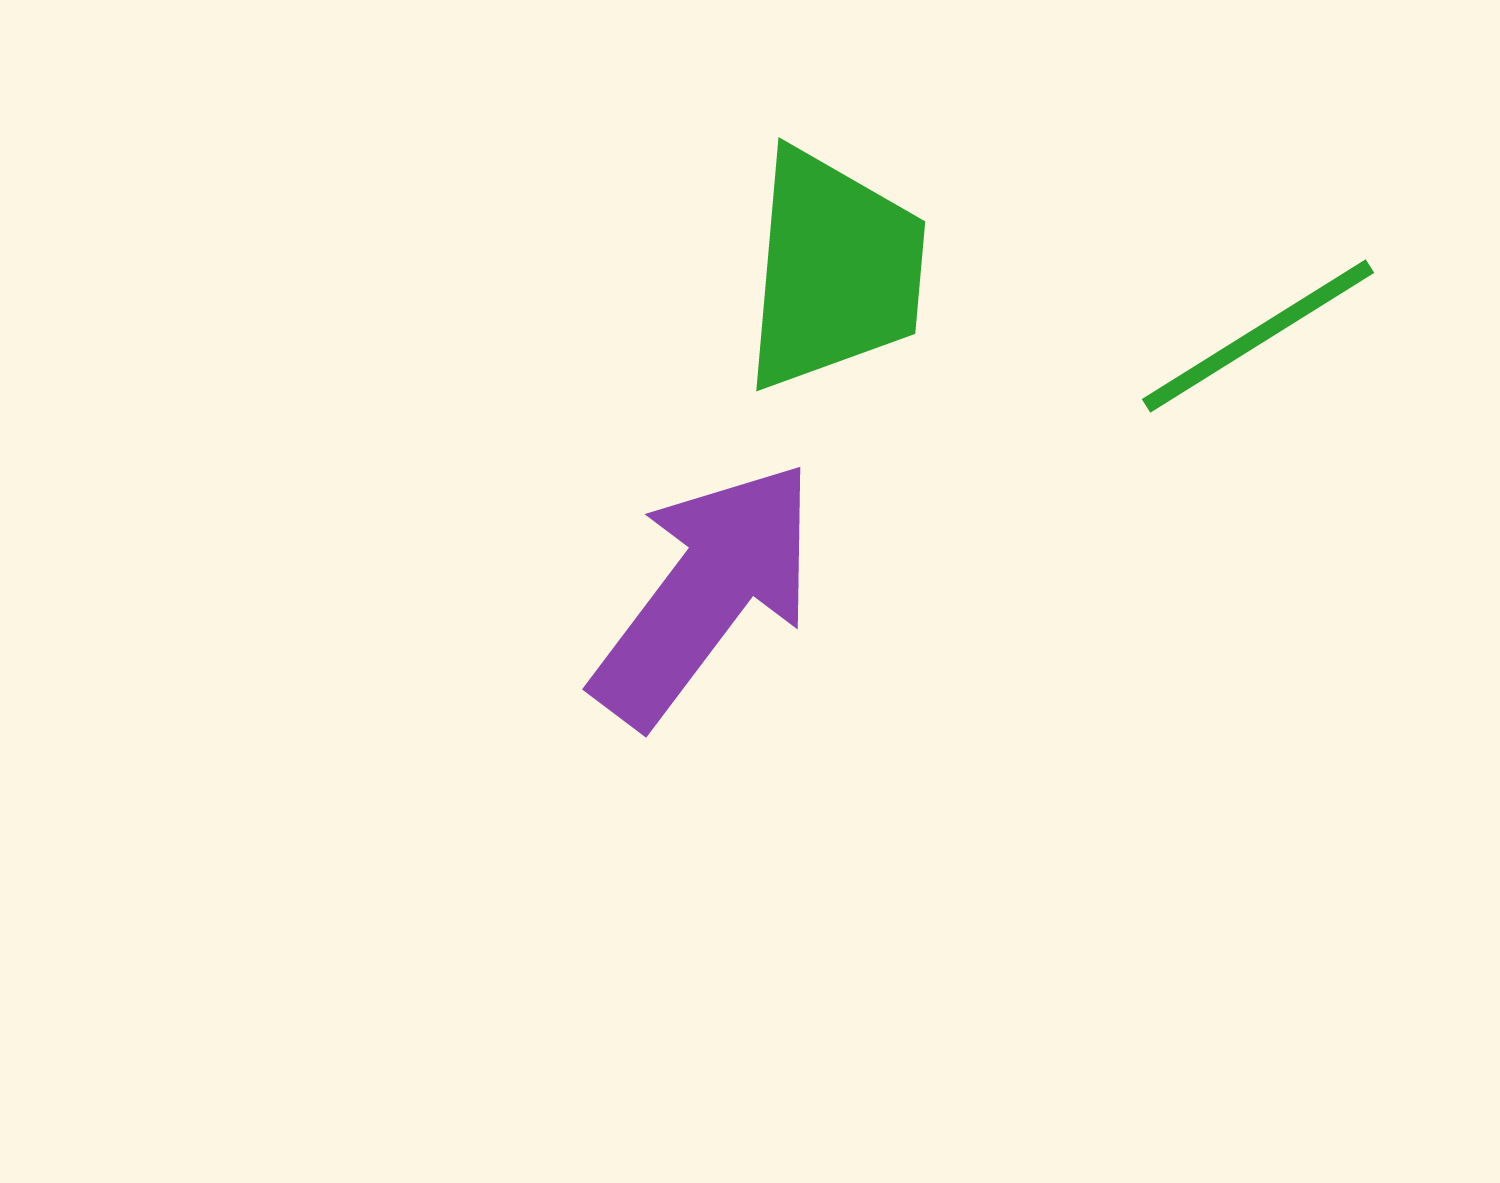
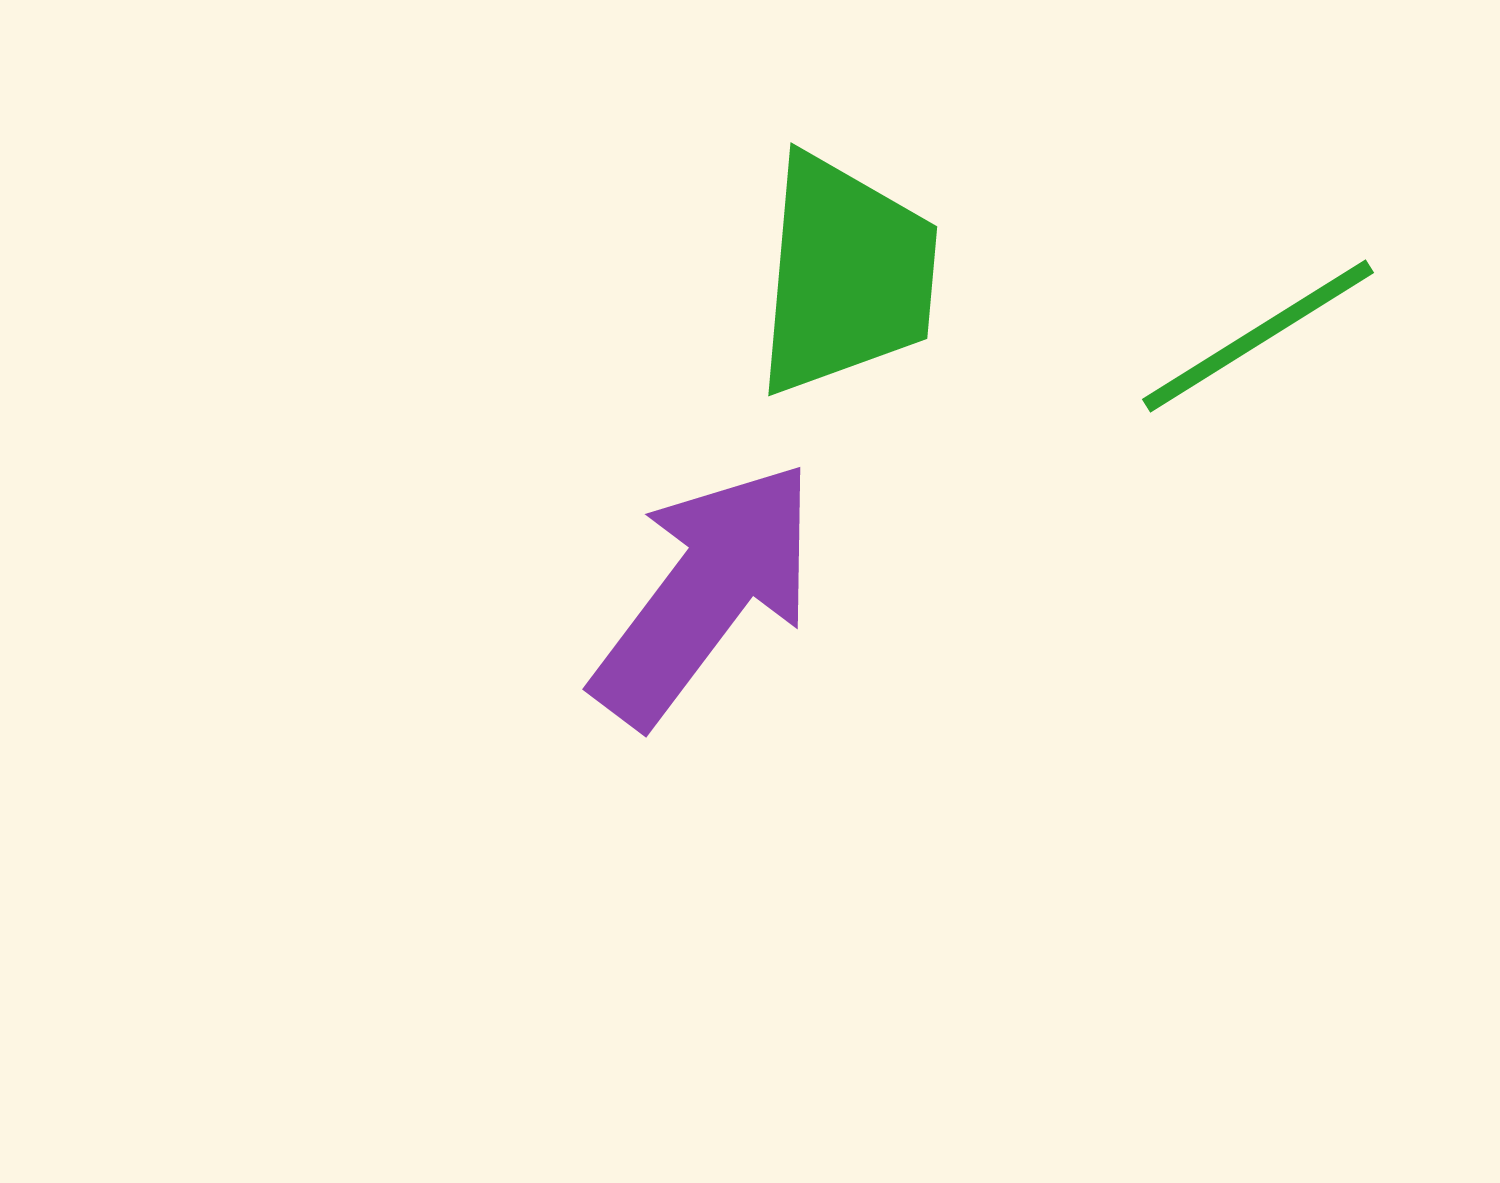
green trapezoid: moved 12 px right, 5 px down
